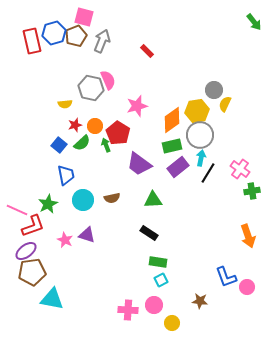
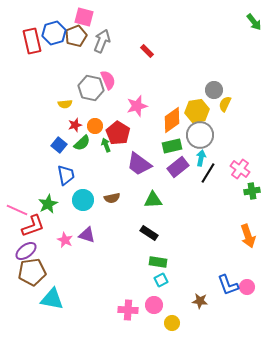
blue L-shape at (226, 277): moved 2 px right, 8 px down
